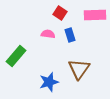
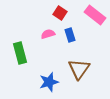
pink rectangle: rotated 40 degrees clockwise
pink semicircle: rotated 24 degrees counterclockwise
green rectangle: moved 4 px right, 3 px up; rotated 55 degrees counterclockwise
